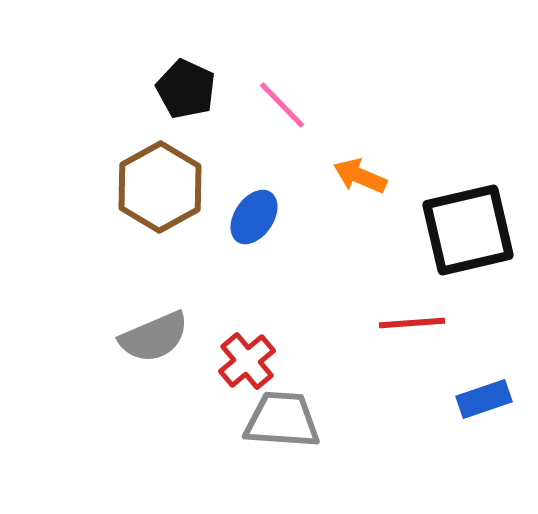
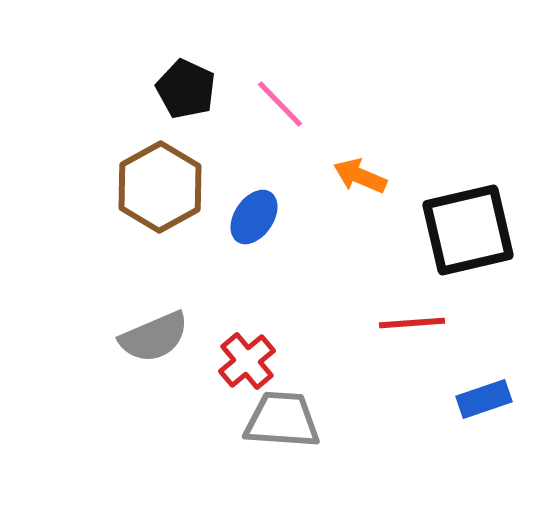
pink line: moved 2 px left, 1 px up
